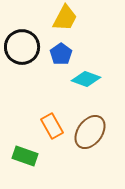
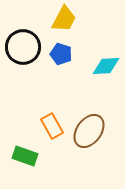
yellow trapezoid: moved 1 px left, 1 px down
black circle: moved 1 px right
blue pentagon: rotated 20 degrees counterclockwise
cyan diamond: moved 20 px right, 13 px up; rotated 24 degrees counterclockwise
brown ellipse: moved 1 px left, 1 px up
